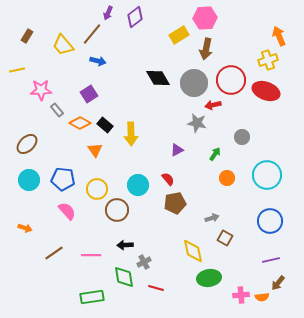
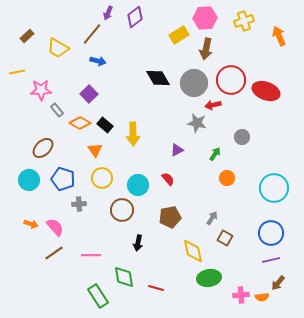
brown rectangle at (27, 36): rotated 16 degrees clockwise
yellow trapezoid at (63, 45): moved 5 px left, 3 px down; rotated 20 degrees counterclockwise
yellow cross at (268, 60): moved 24 px left, 39 px up
yellow line at (17, 70): moved 2 px down
purple square at (89, 94): rotated 12 degrees counterclockwise
yellow arrow at (131, 134): moved 2 px right
brown ellipse at (27, 144): moved 16 px right, 4 px down
cyan circle at (267, 175): moved 7 px right, 13 px down
blue pentagon at (63, 179): rotated 10 degrees clockwise
yellow circle at (97, 189): moved 5 px right, 11 px up
brown pentagon at (175, 203): moved 5 px left, 14 px down
brown circle at (117, 210): moved 5 px right
pink semicircle at (67, 211): moved 12 px left, 16 px down
gray arrow at (212, 218): rotated 40 degrees counterclockwise
blue circle at (270, 221): moved 1 px right, 12 px down
orange arrow at (25, 228): moved 6 px right, 4 px up
black arrow at (125, 245): moved 13 px right, 2 px up; rotated 77 degrees counterclockwise
gray cross at (144, 262): moved 65 px left, 58 px up; rotated 24 degrees clockwise
green rectangle at (92, 297): moved 6 px right, 1 px up; rotated 65 degrees clockwise
